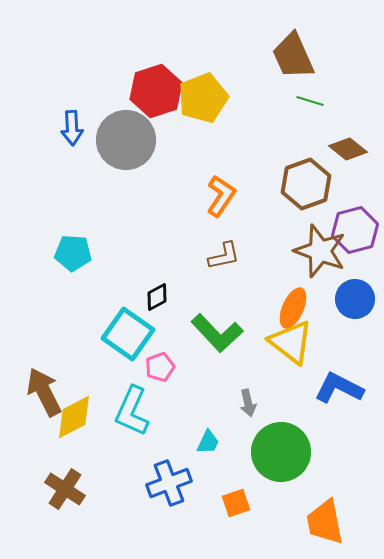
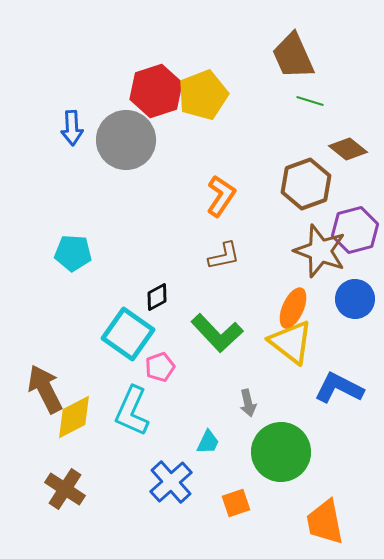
yellow pentagon: moved 3 px up
brown arrow: moved 1 px right, 3 px up
blue cross: moved 2 px right, 1 px up; rotated 21 degrees counterclockwise
